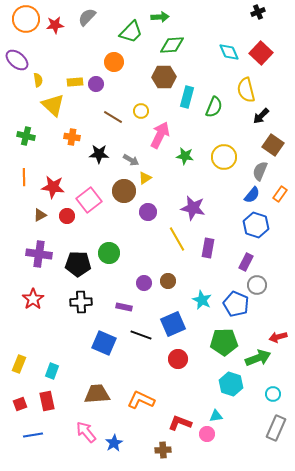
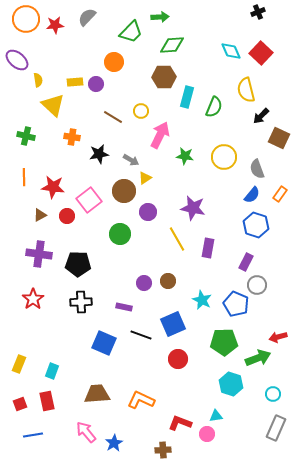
cyan diamond at (229, 52): moved 2 px right, 1 px up
brown square at (273, 145): moved 6 px right, 7 px up; rotated 10 degrees counterclockwise
black star at (99, 154): rotated 12 degrees counterclockwise
gray semicircle at (260, 171): moved 3 px left, 2 px up; rotated 42 degrees counterclockwise
green circle at (109, 253): moved 11 px right, 19 px up
